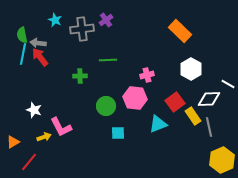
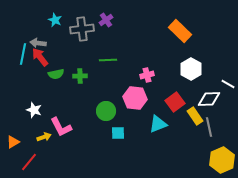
green semicircle: moved 34 px right, 39 px down; rotated 91 degrees counterclockwise
green circle: moved 5 px down
yellow rectangle: moved 2 px right
